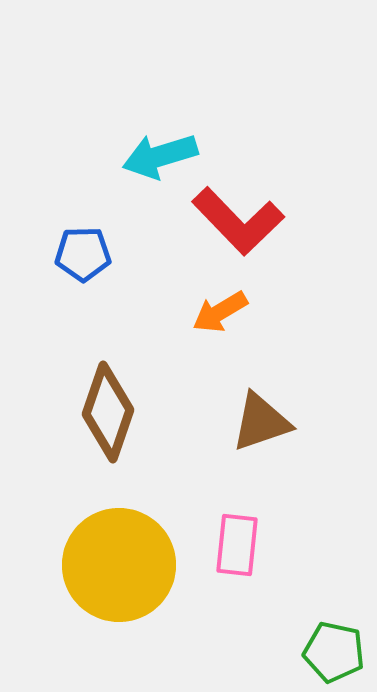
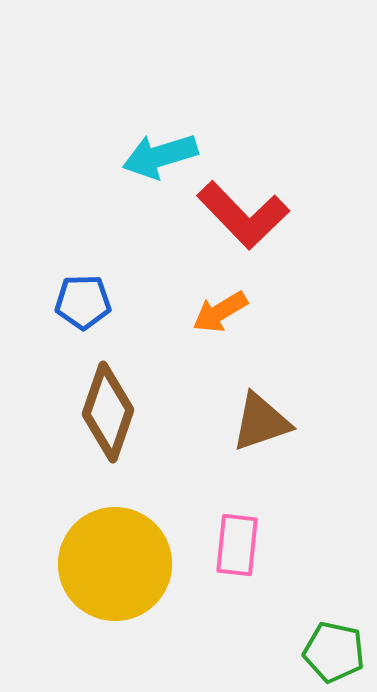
red L-shape: moved 5 px right, 6 px up
blue pentagon: moved 48 px down
yellow circle: moved 4 px left, 1 px up
